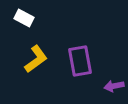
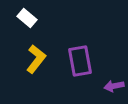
white rectangle: moved 3 px right; rotated 12 degrees clockwise
yellow L-shape: rotated 16 degrees counterclockwise
